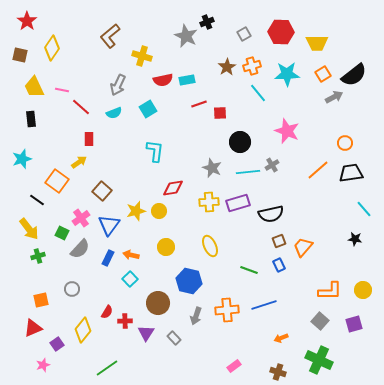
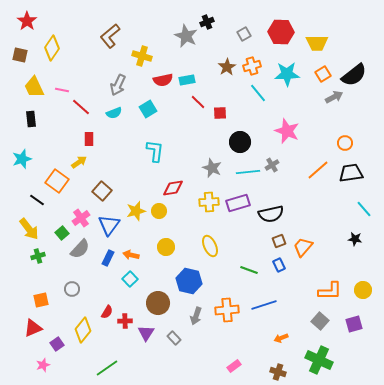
red line at (199, 104): moved 1 px left, 2 px up; rotated 63 degrees clockwise
green square at (62, 233): rotated 24 degrees clockwise
